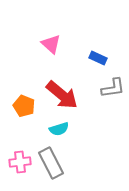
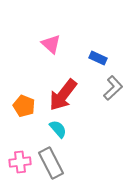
gray L-shape: rotated 35 degrees counterclockwise
red arrow: moved 1 px right; rotated 88 degrees clockwise
cyan semicircle: moved 1 px left; rotated 114 degrees counterclockwise
